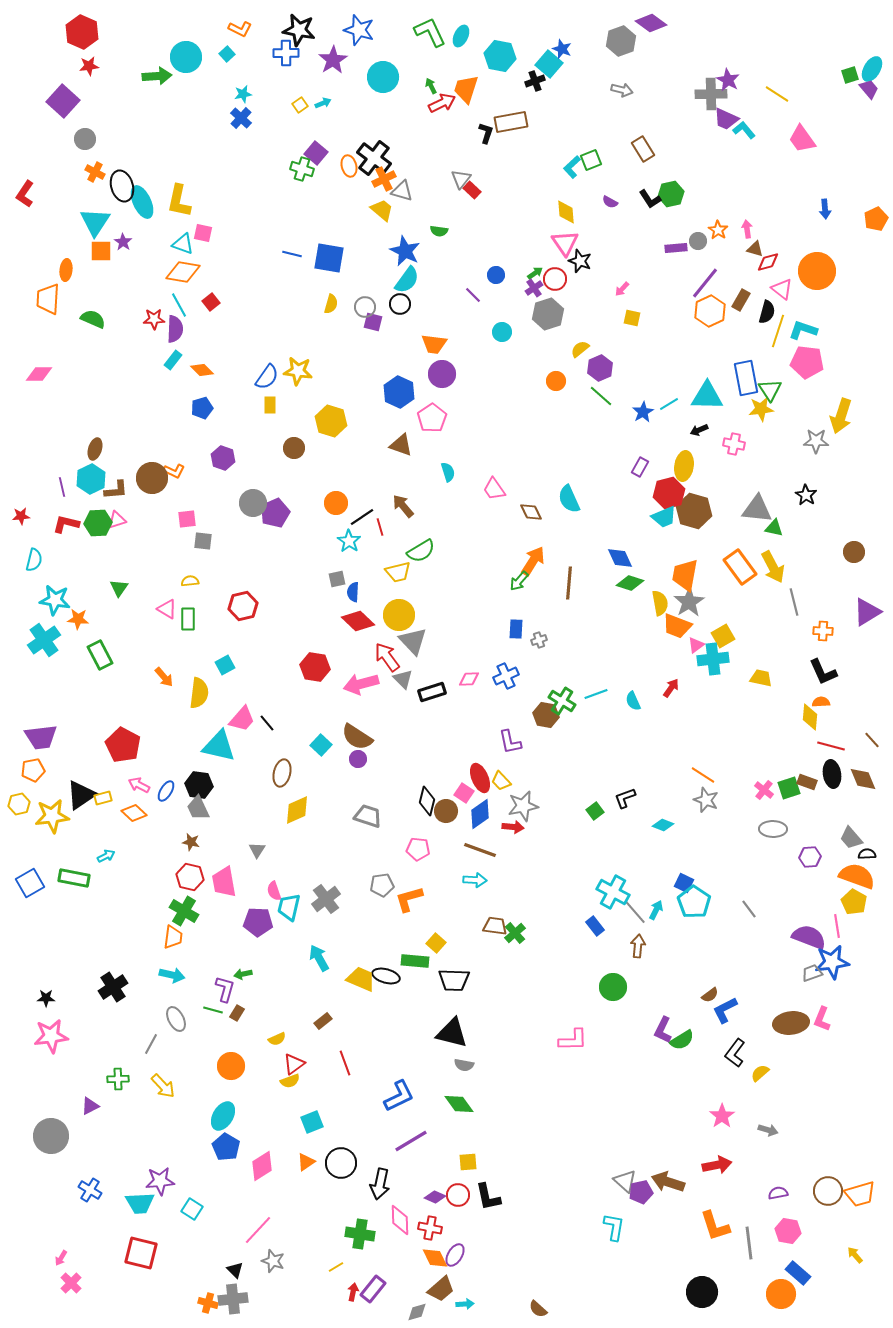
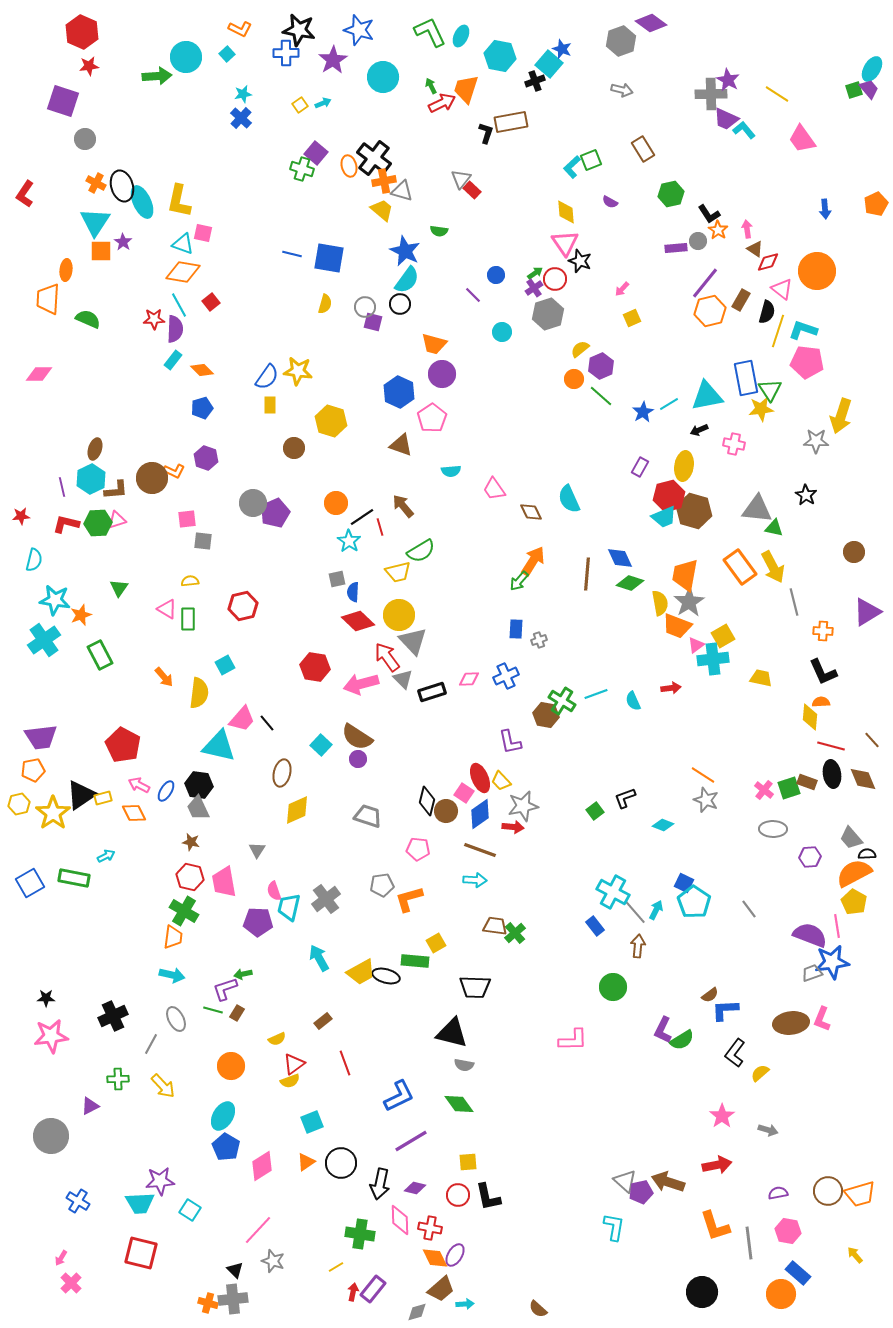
green square at (850, 75): moved 4 px right, 15 px down
purple square at (63, 101): rotated 24 degrees counterclockwise
orange cross at (95, 172): moved 1 px right, 11 px down
orange cross at (384, 179): moved 2 px down; rotated 15 degrees clockwise
black L-shape at (650, 199): moved 59 px right, 15 px down
orange pentagon at (876, 219): moved 15 px up
brown triangle at (755, 249): rotated 18 degrees clockwise
yellow semicircle at (331, 304): moved 6 px left
orange hexagon at (710, 311): rotated 12 degrees clockwise
yellow square at (632, 318): rotated 36 degrees counterclockwise
green semicircle at (93, 319): moved 5 px left
orange trapezoid at (434, 344): rotated 8 degrees clockwise
purple hexagon at (600, 368): moved 1 px right, 2 px up
orange circle at (556, 381): moved 18 px right, 2 px up
cyan triangle at (707, 396): rotated 12 degrees counterclockwise
purple hexagon at (223, 458): moved 17 px left
cyan semicircle at (448, 472): moved 3 px right, 1 px up; rotated 102 degrees clockwise
red hexagon at (669, 493): moved 3 px down
brown line at (569, 583): moved 18 px right, 9 px up
orange star at (78, 619): moved 3 px right, 4 px up; rotated 25 degrees counterclockwise
red arrow at (671, 688): rotated 48 degrees clockwise
orange diamond at (134, 813): rotated 20 degrees clockwise
yellow star at (52, 816): moved 1 px right, 3 px up; rotated 28 degrees counterclockwise
orange semicircle at (857, 876): moved 3 px left, 3 px up; rotated 48 degrees counterclockwise
purple semicircle at (809, 937): moved 1 px right, 2 px up
yellow square at (436, 943): rotated 18 degrees clockwise
yellow trapezoid at (361, 979): moved 7 px up; rotated 128 degrees clockwise
black trapezoid at (454, 980): moved 21 px right, 7 px down
black cross at (113, 987): moved 29 px down; rotated 8 degrees clockwise
purple L-shape at (225, 989): rotated 124 degrees counterclockwise
blue L-shape at (725, 1010): rotated 24 degrees clockwise
blue cross at (90, 1190): moved 12 px left, 11 px down
purple diamond at (435, 1197): moved 20 px left, 9 px up; rotated 10 degrees counterclockwise
cyan square at (192, 1209): moved 2 px left, 1 px down
